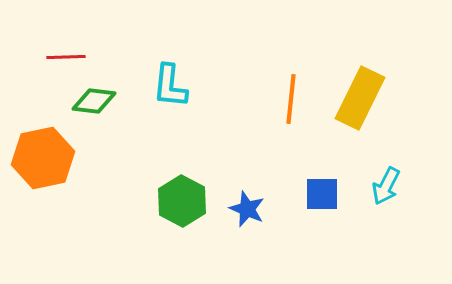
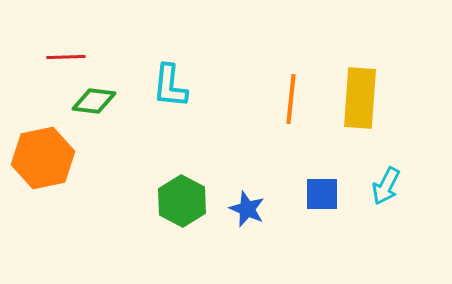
yellow rectangle: rotated 22 degrees counterclockwise
